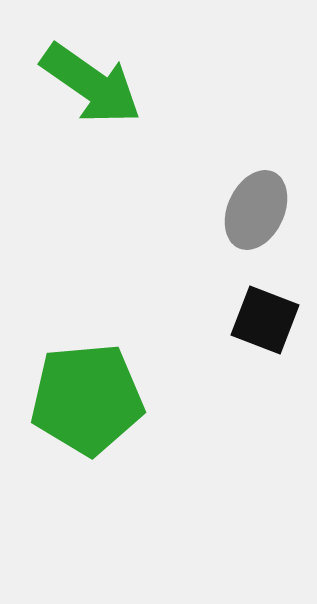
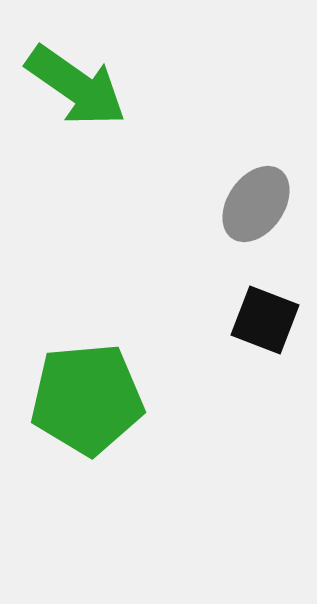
green arrow: moved 15 px left, 2 px down
gray ellipse: moved 6 px up; rotated 10 degrees clockwise
